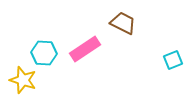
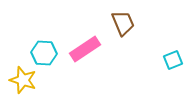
brown trapezoid: rotated 40 degrees clockwise
